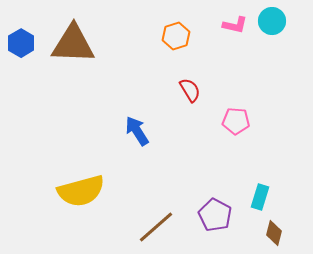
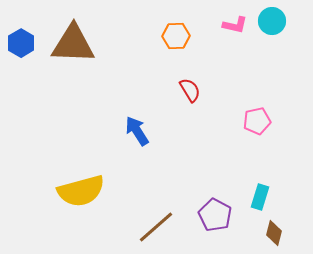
orange hexagon: rotated 16 degrees clockwise
pink pentagon: moved 21 px right; rotated 16 degrees counterclockwise
